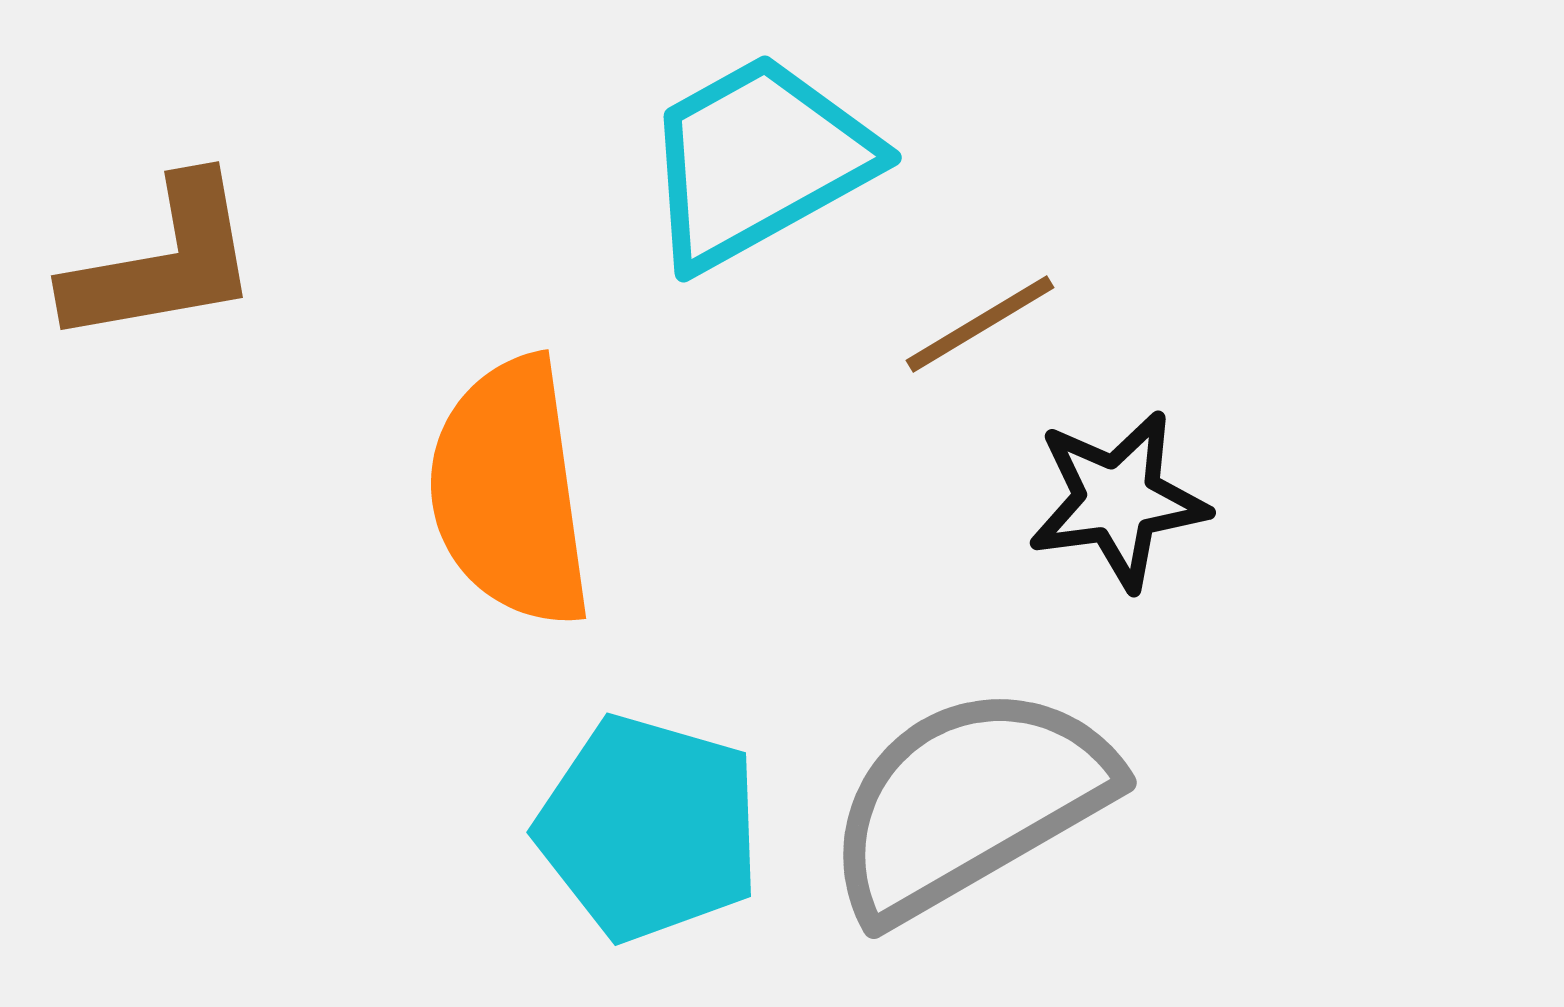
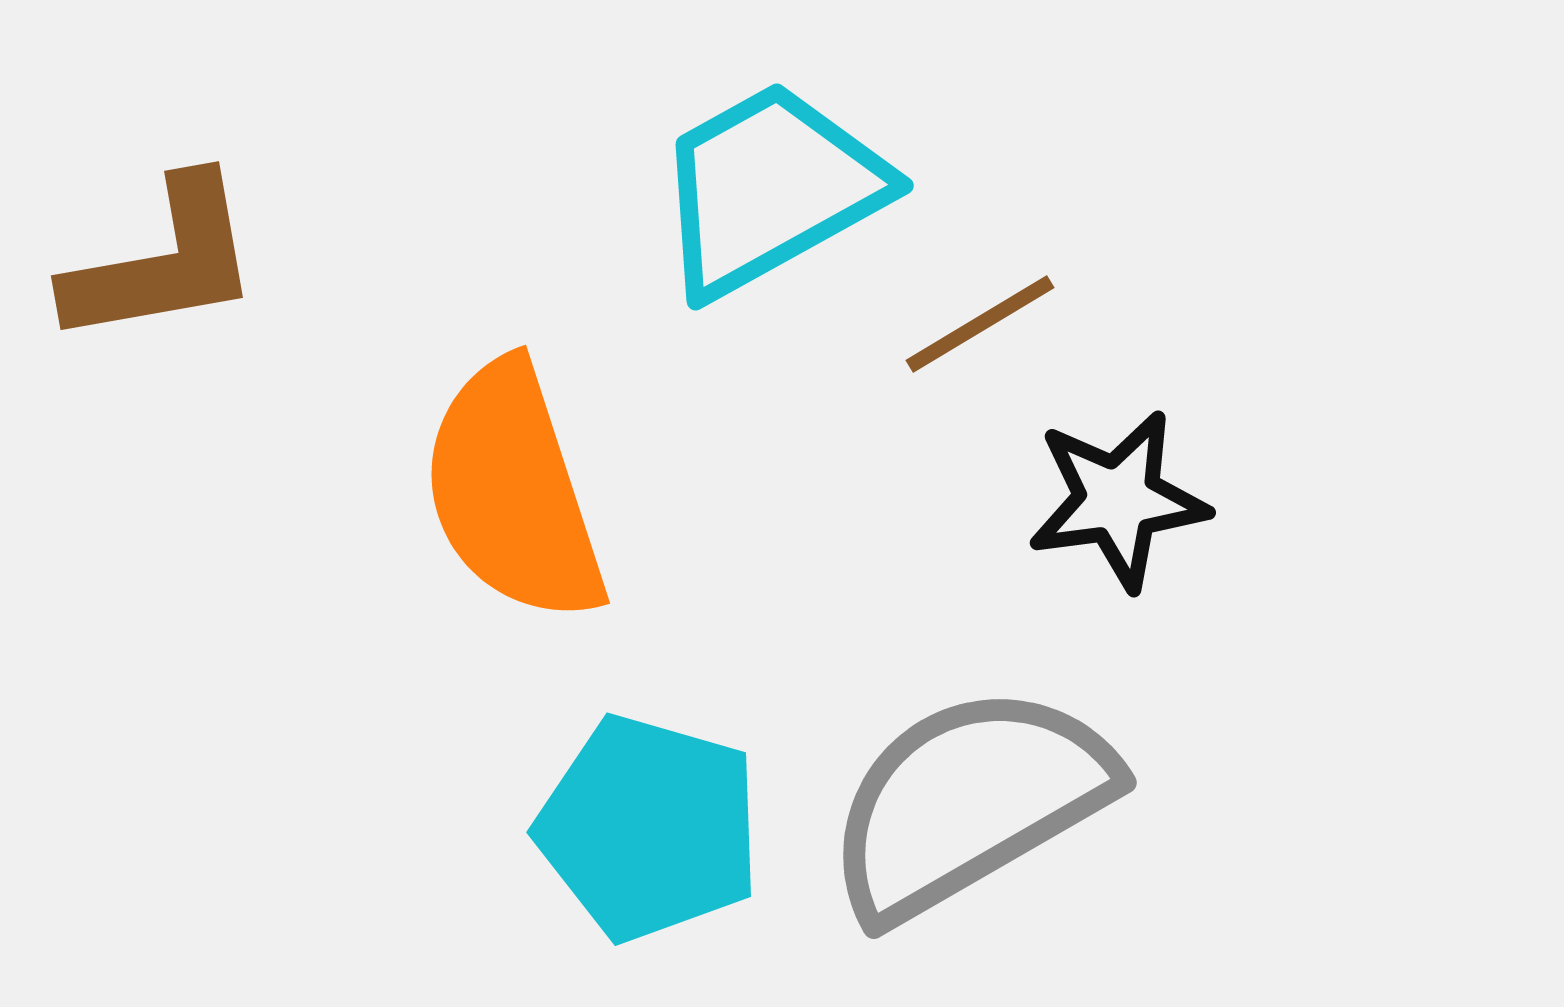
cyan trapezoid: moved 12 px right, 28 px down
orange semicircle: moved 3 px right; rotated 10 degrees counterclockwise
